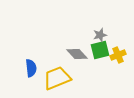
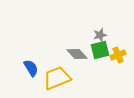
blue semicircle: rotated 24 degrees counterclockwise
